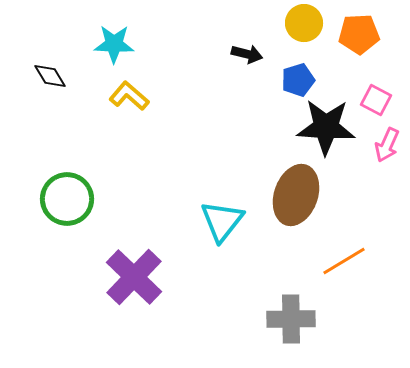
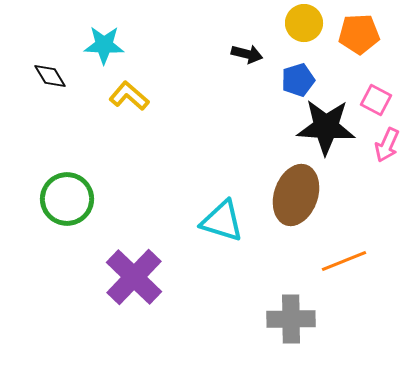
cyan star: moved 10 px left, 1 px down
cyan triangle: rotated 51 degrees counterclockwise
orange line: rotated 9 degrees clockwise
